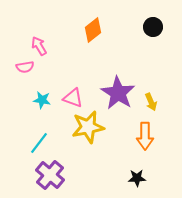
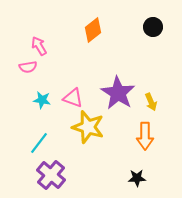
pink semicircle: moved 3 px right
yellow star: rotated 28 degrees clockwise
purple cross: moved 1 px right
